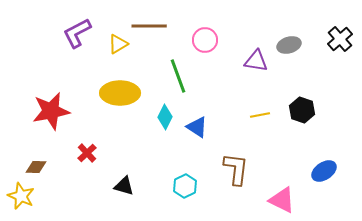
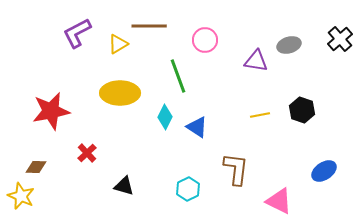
cyan hexagon: moved 3 px right, 3 px down
pink triangle: moved 3 px left, 1 px down
